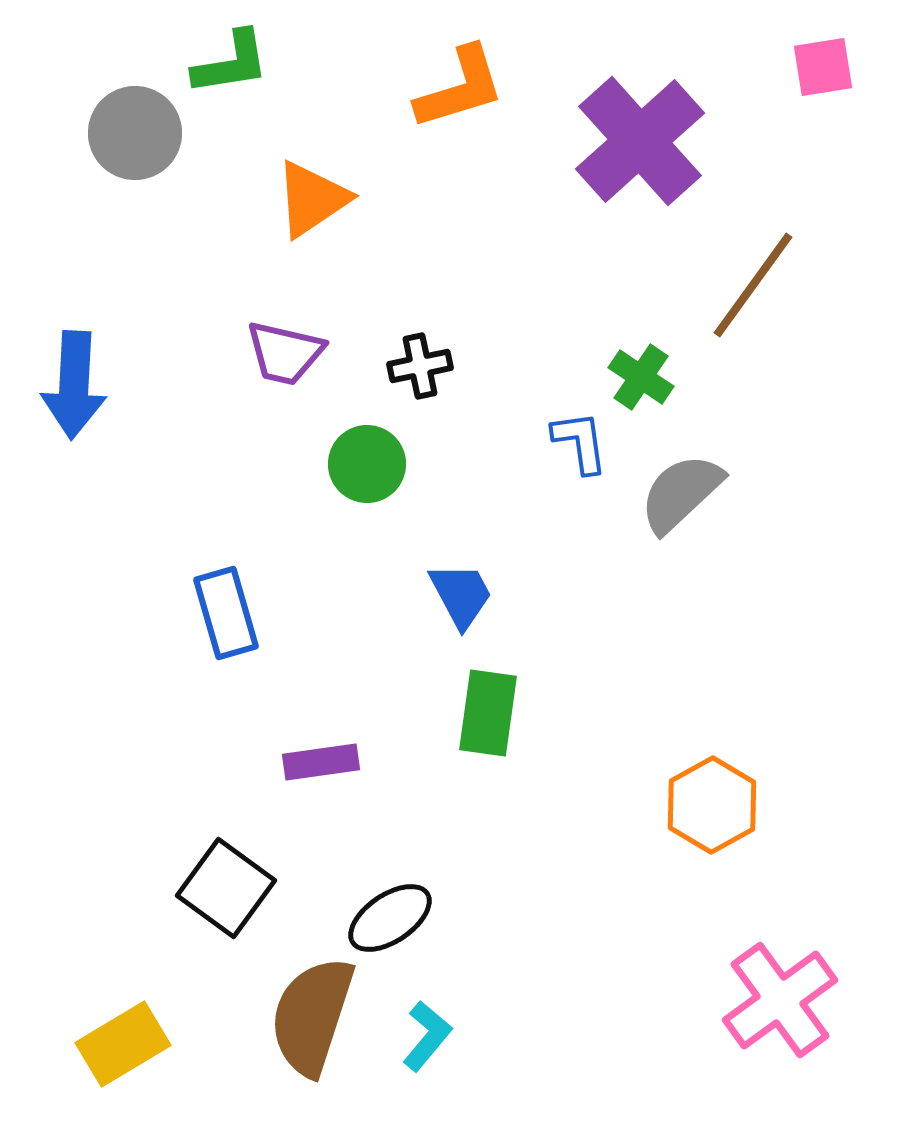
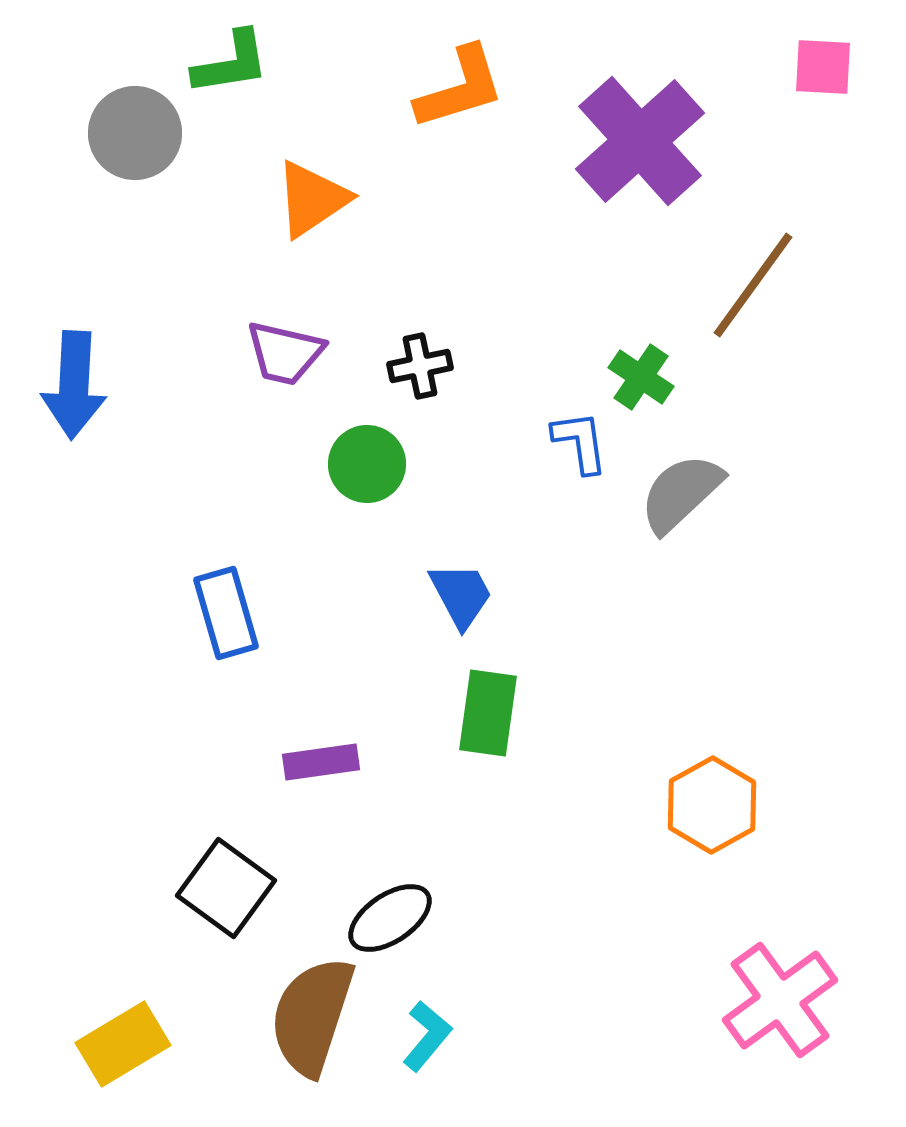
pink square: rotated 12 degrees clockwise
